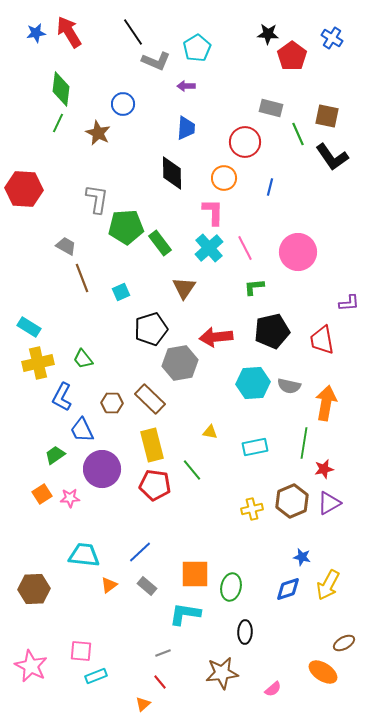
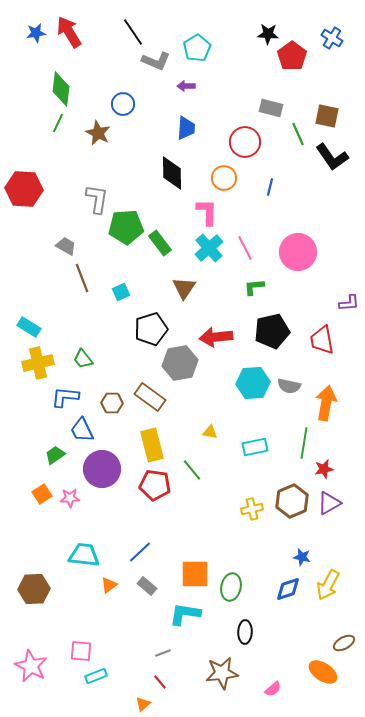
pink L-shape at (213, 212): moved 6 px left
blue L-shape at (62, 397): moved 3 px right; rotated 68 degrees clockwise
brown rectangle at (150, 399): moved 2 px up; rotated 8 degrees counterclockwise
